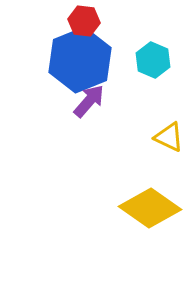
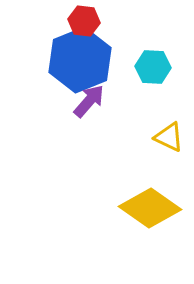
cyan hexagon: moved 7 px down; rotated 20 degrees counterclockwise
